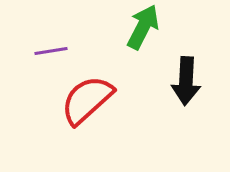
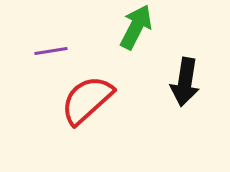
green arrow: moved 7 px left
black arrow: moved 1 px left, 1 px down; rotated 6 degrees clockwise
